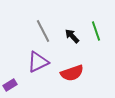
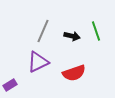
gray line: rotated 50 degrees clockwise
black arrow: rotated 147 degrees clockwise
red semicircle: moved 2 px right
